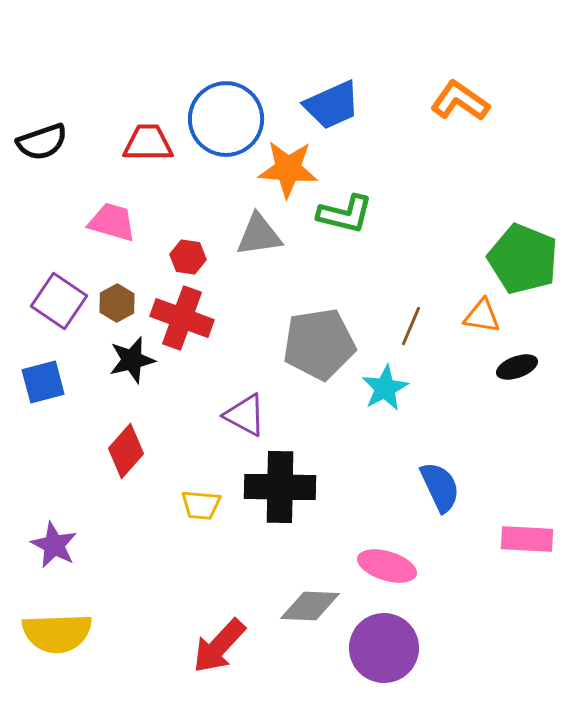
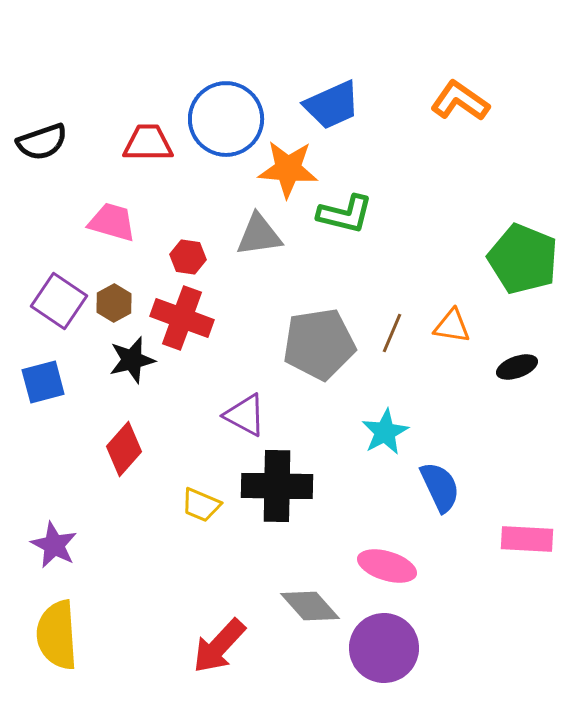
brown hexagon: moved 3 px left
orange triangle: moved 30 px left, 10 px down
brown line: moved 19 px left, 7 px down
cyan star: moved 44 px down
red diamond: moved 2 px left, 2 px up
black cross: moved 3 px left, 1 px up
yellow trapezoid: rotated 18 degrees clockwise
gray diamond: rotated 46 degrees clockwise
yellow semicircle: moved 2 px down; rotated 88 degrees clockwise
